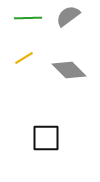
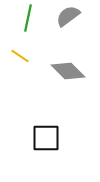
green line: rotated 76 degrees counterclockwise
yellow line: moved 4 px left, 2 px up; rotated 66 degrees clockwise
gray diamond: moved 1 px left, 1 px down
